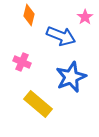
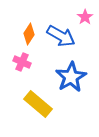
orange diamond: moved 19 px down; rotated 20 degrees clockwise
blue arrow: rotated 8 degrees clockwise
blue star: rotated 8 degrees counterclockwise
